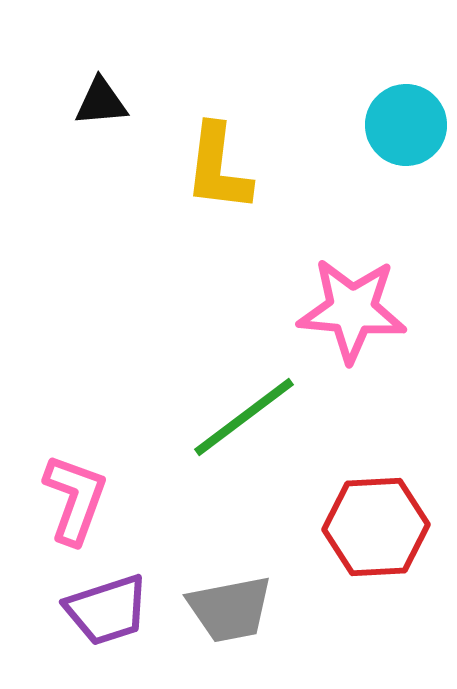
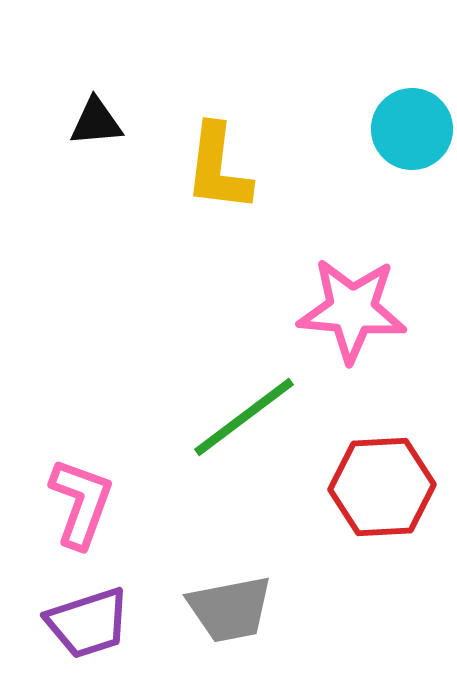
black triangle: moved 5 px left, 20 px down
cyan circle: moved 6 px right, 4 px down
pink L-shape: moved 6 px right, 4 px down
red hexagon: moved 6 px right, 40 px up
purple trapezoid: moved 19 px left, 13 px down
